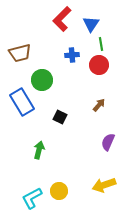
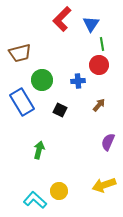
green line: moved 1 px right
blue cross: moved 6 px right, 26 px down
black square: moved 7 px up
cyan L-shape: moved 3 px right, 2 px down; rotated 70 degrees clockwise
